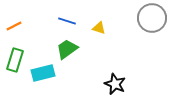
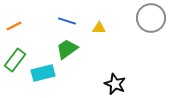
gray circle: moved 1 px left
yellow triangle: rotated 16 degrees counterclockwise
green rectangle: rotated 20 degrees clockwise
